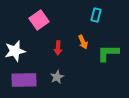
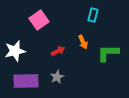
cyan rectangle: moved 3 px left
red arrow: moved 3 px down; rotated 120 degrees counterclockwise
purple rectangle: moved 2 px right, 1 px down
